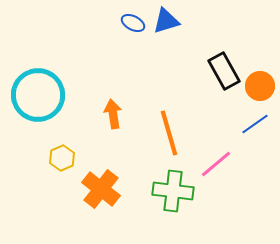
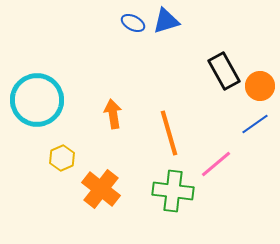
cyan circle: moved 1 px left, 5 px down
